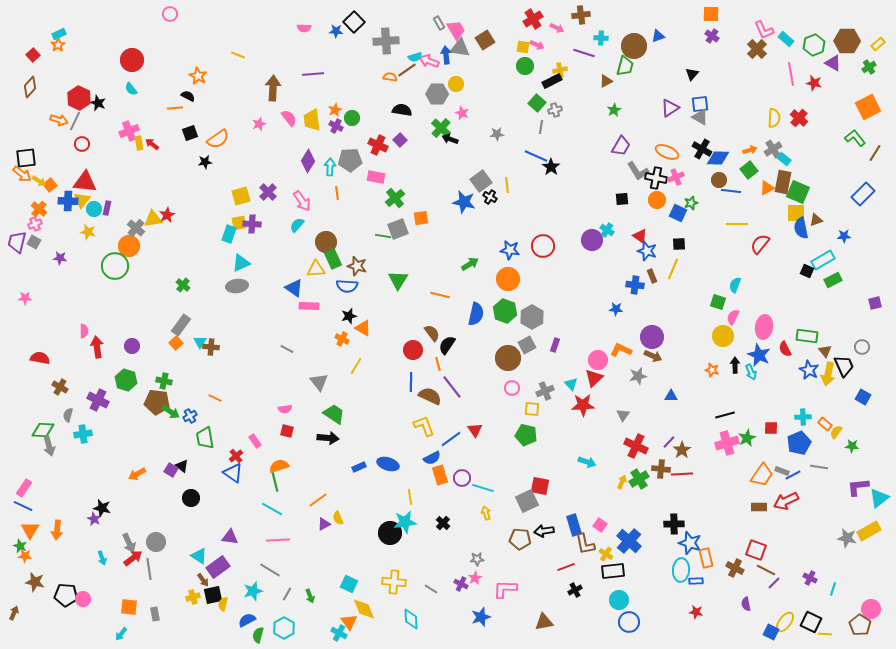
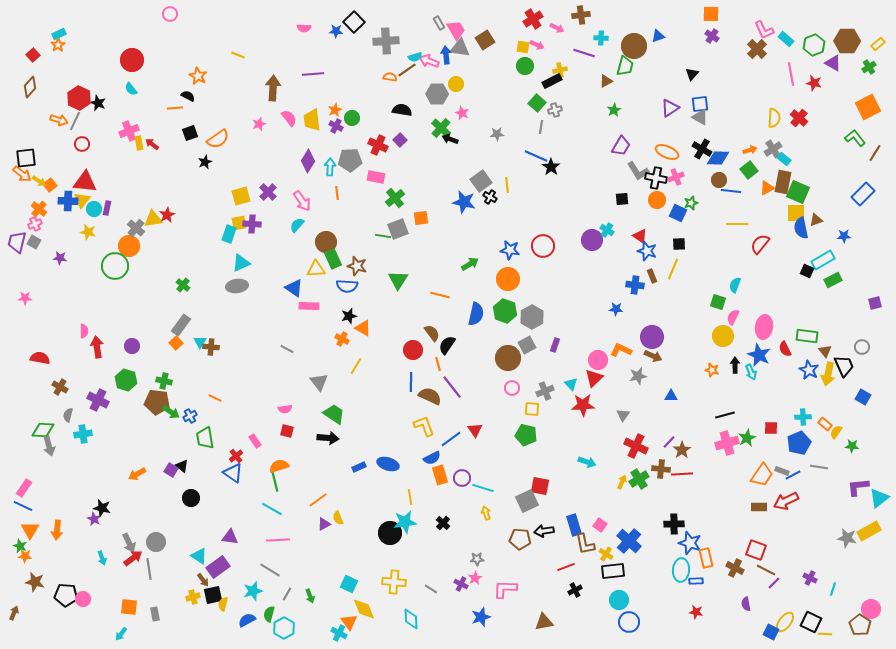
black star at (205, 162): rotated 16 degrees counterclockwise
green semicircle at (258, 635): moved 11 px right, 21 px up
